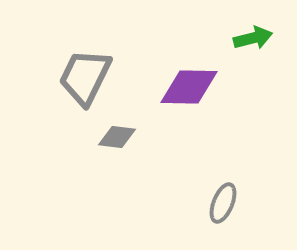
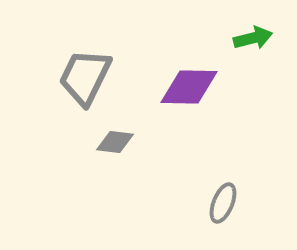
gray diamond: moved 2 px left, 5 px down
